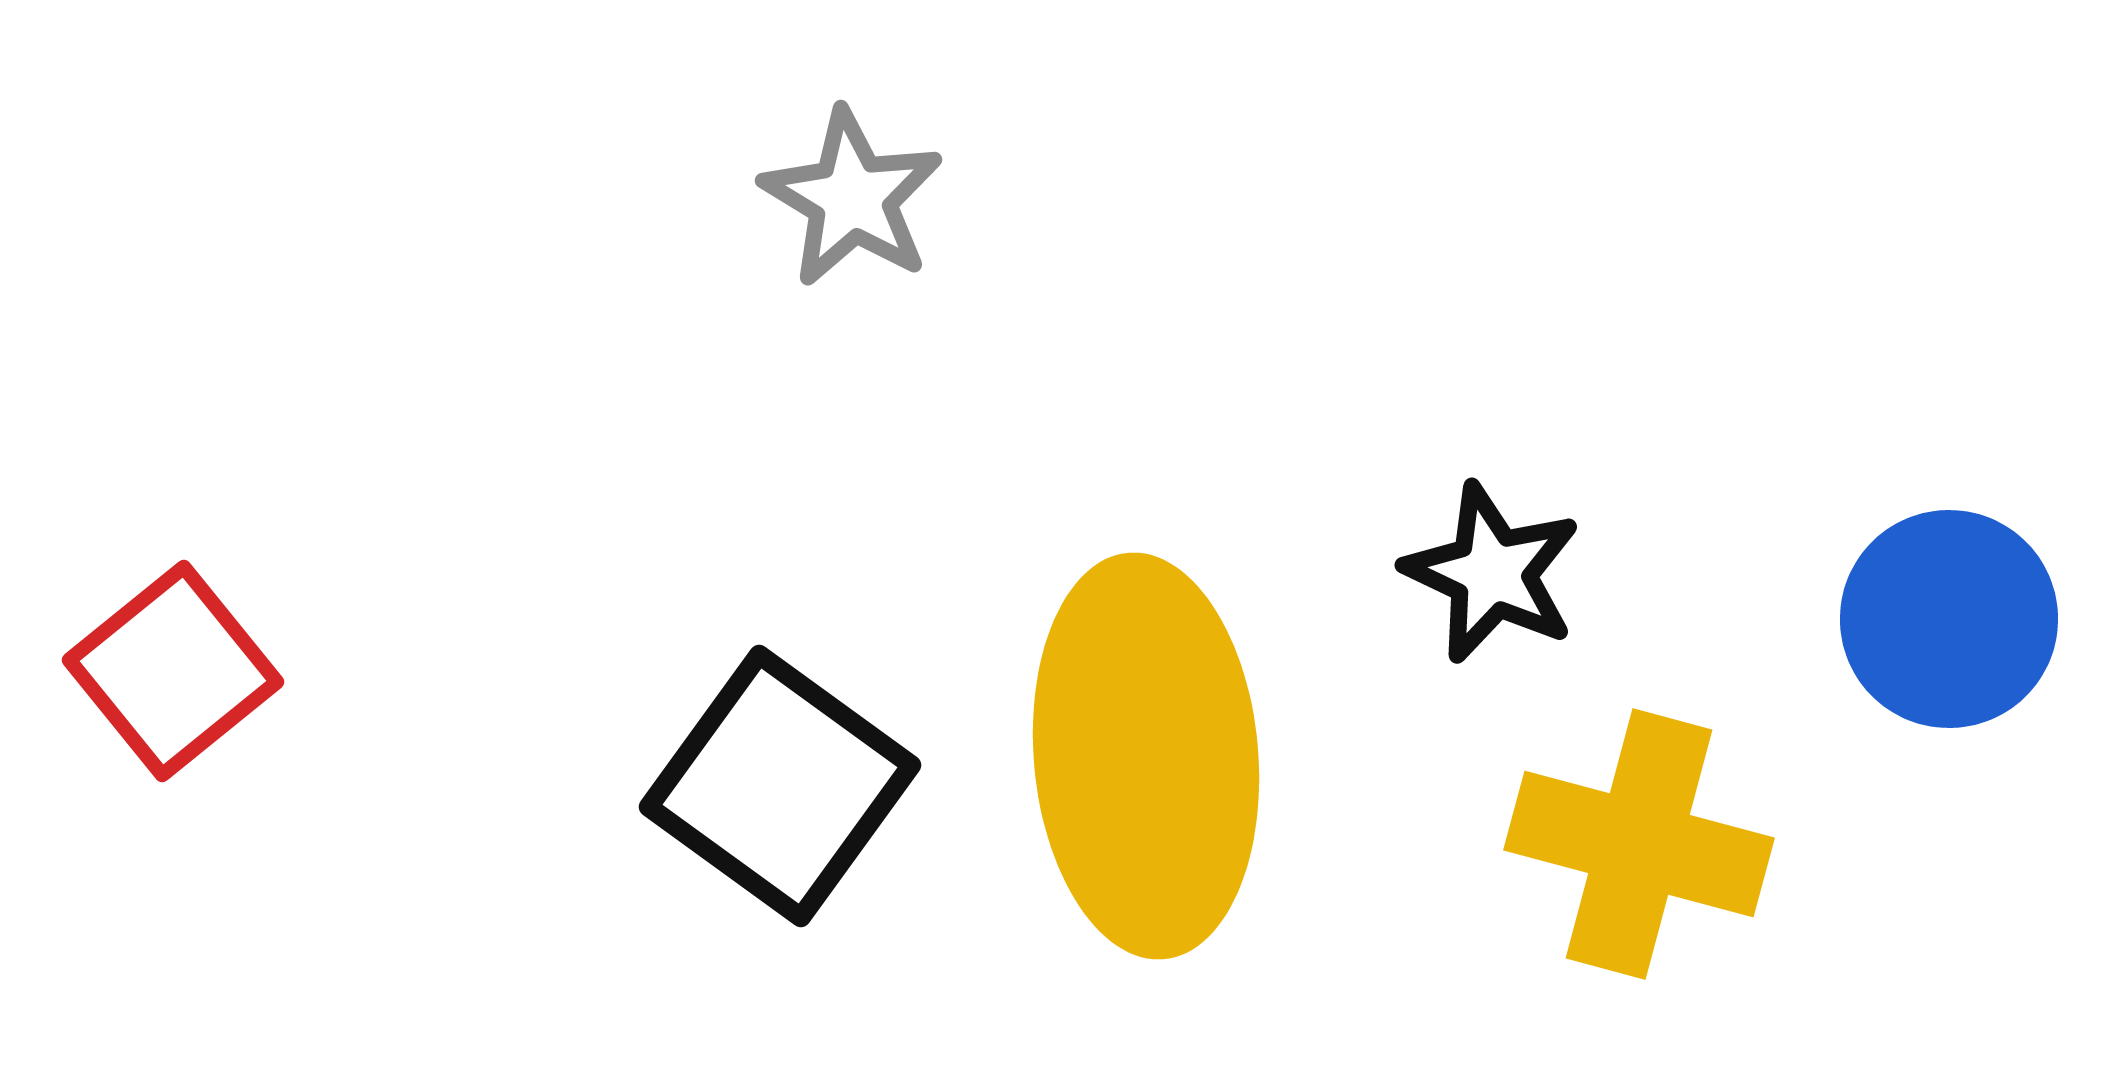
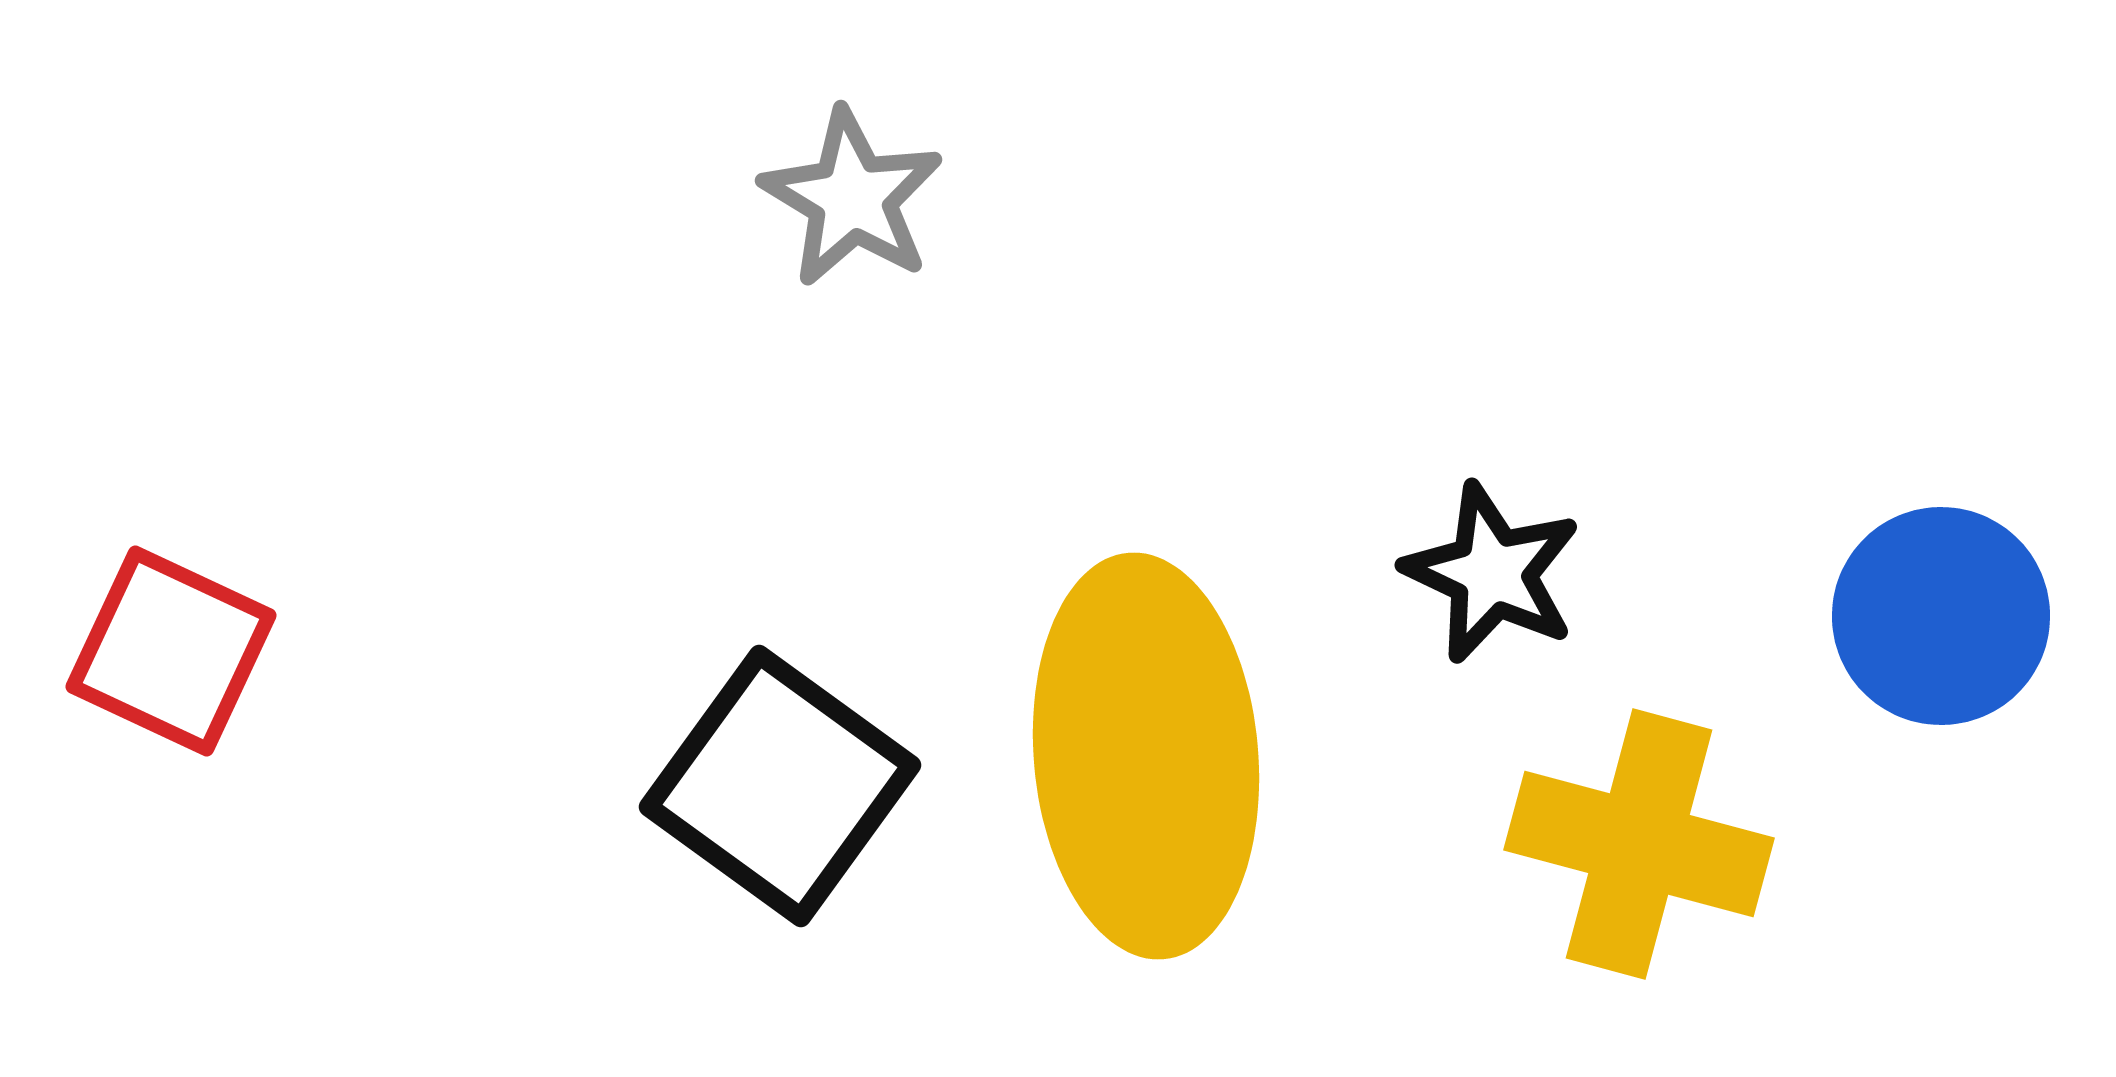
blue circle: moved 8 px left, 3 px up
red square: moved 2 px left, 20 px up; rotated 26 degrees counterclockwise
